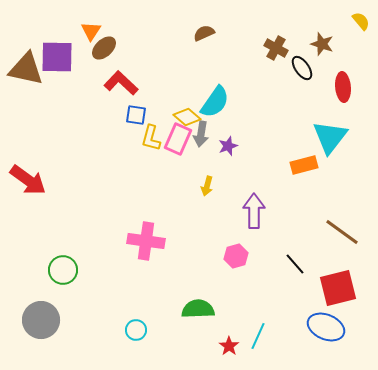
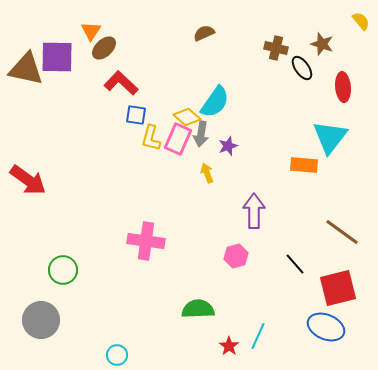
brown cross: rotated 15 degrees counterclockwise
orange rectangle: rotated 20 degrees clockwise
yellow arrow: moved 13 px up; rotated 144 degrees clockwise
cyan circle: moved 19 px left, 25 px down
